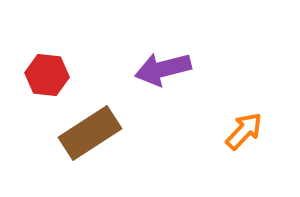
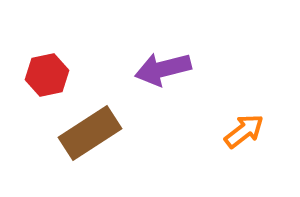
red hexagon: rotated 18 degrees counterclockwise
orange arrow: rotated 9 degrees clockwise
